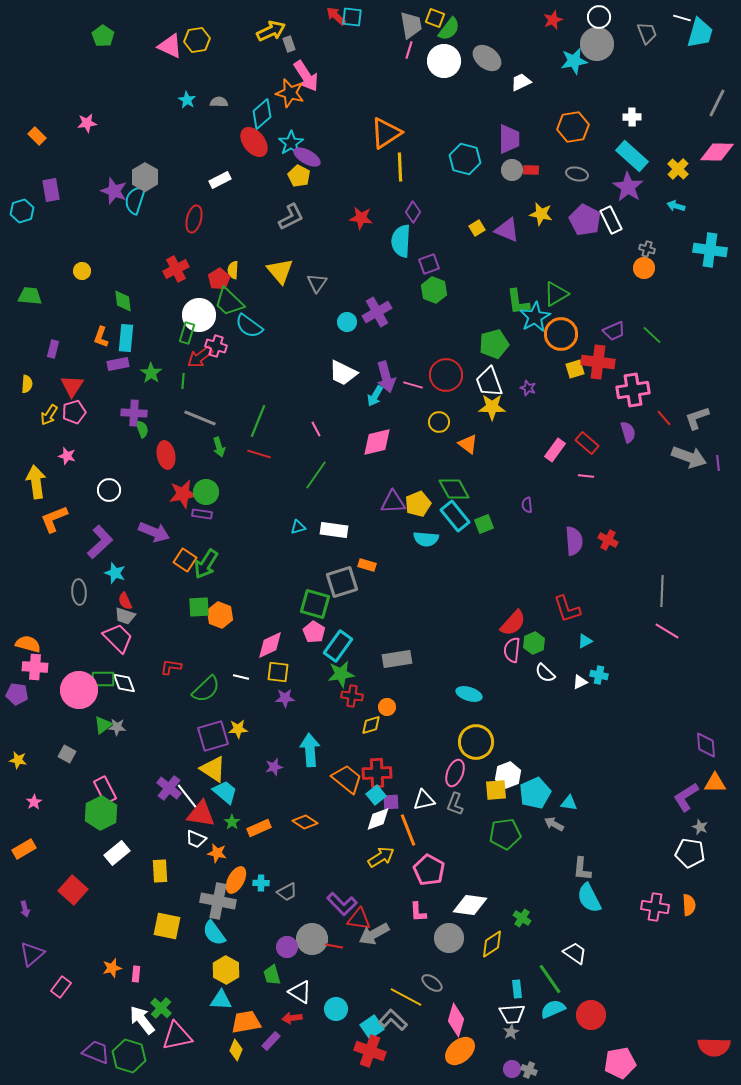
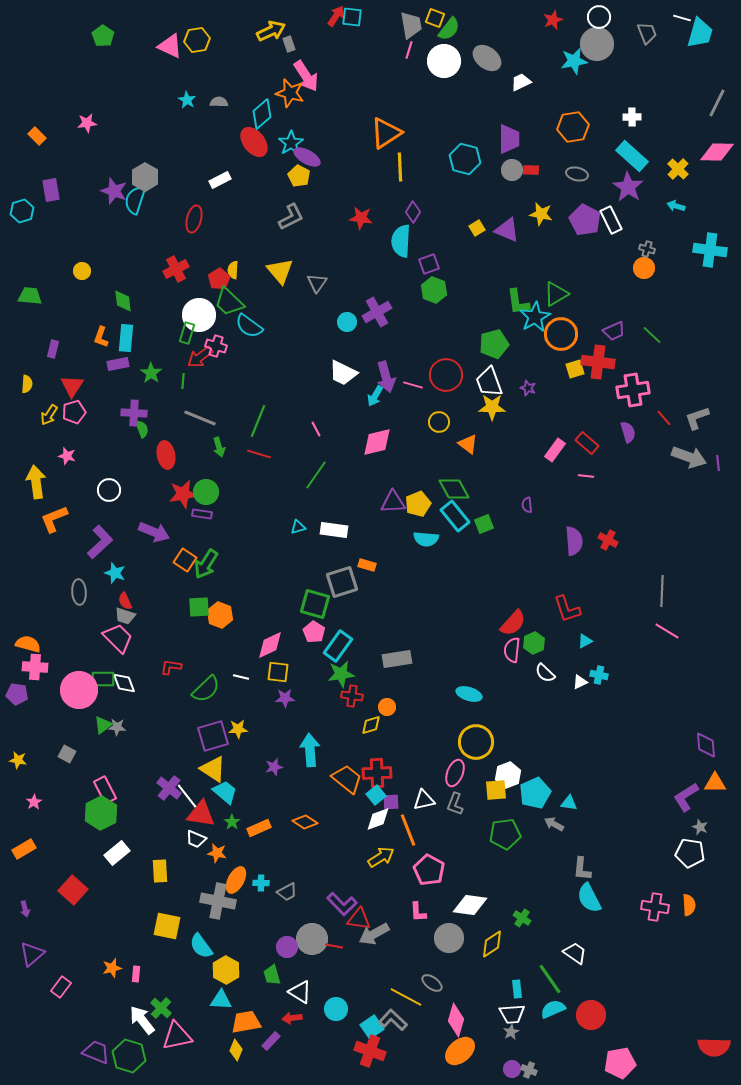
red arrow at (336, 16): rotated 80 degrees clockwise
cyan semicircle at (214, 933): moved 13 px left, 13 px down
